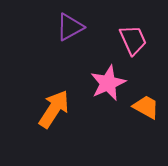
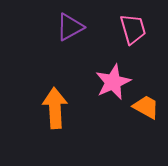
pink trapezoid: moved 11 px up; rotated 8 degrees clockwise
pink star: moved 5 px right, 1 px up
orange arrow: moved 1 px right, 1 px up; rotated 36 degrees counterclockwise
